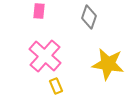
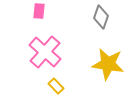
gray diamond: moved 12 px right
pink cross: moved 4 px up
yellow rectangle: rotated 21 degrees counterclockwise
